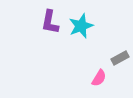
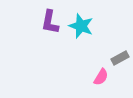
cyan star: rotated 30 degrees counterclockwise
pink semicircle: moved 2 px right, 1 px up
